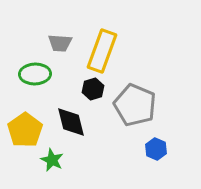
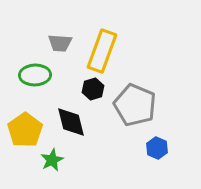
green ellipse: moved 1 px down
blue hexagon: moved 1 px right, 1 px up
green star: rotated 20 degrees clockwise
